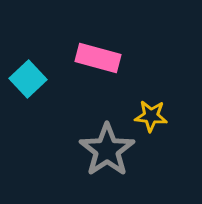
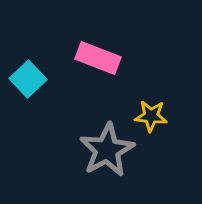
pink rectangle: rotated 6 degrees clockwise
gray star: rotated 6 degrees clockwise
